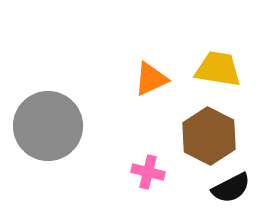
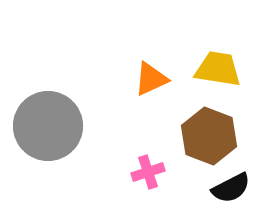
brown hexagon: rotated 6 degrees counterclockwise
pink cross: rotated 32 degrees counterclockwise
